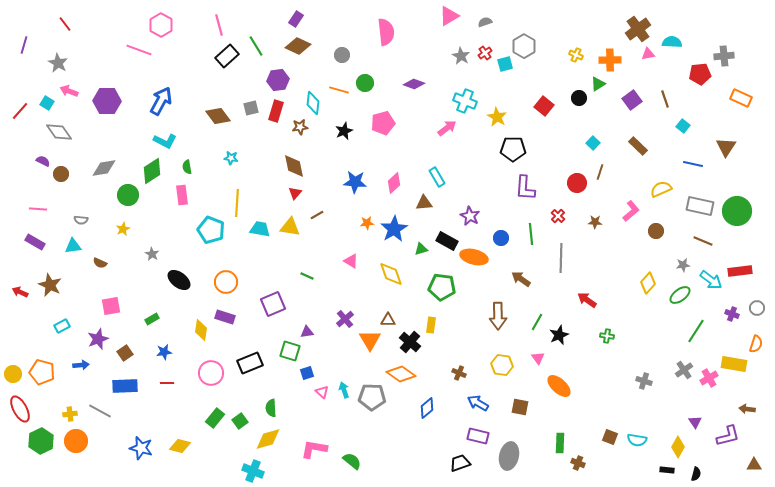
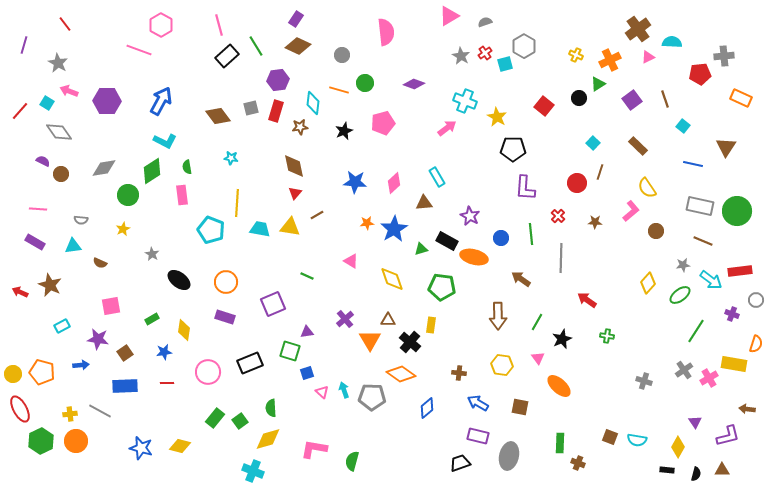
pink triangle at (648, 54): moved 3 px down; rotated 16 degrees counterclockwise
orange cross at (610, 60): rotated 25 degrees counterclockwise
yellow semicircle at (661, 189): moved 14 px left, 1 px up; rotated 100 degrees counterclockwise
yellow diamond at (391, 274): moved 1 px right, 5 px down
gray circle at (757, 308): moved 1 px left, 8 px up
yellow diamond at (201, 330): moved 17 px left
black star at (559, 335): moved 3 px right, 4 px down
purple star at (98, 339): rotated 30 degrees clockwise
pink circle at (211, 373): moved 3 px left, 1 px up
brown cross at (459, 373): rotated 16 degrees counterclockwise
green semicircle at (352, 461): rotated 114 degrees counterclockwise
brown triangle at (754, 465): moved 32 px left, 5 px down
